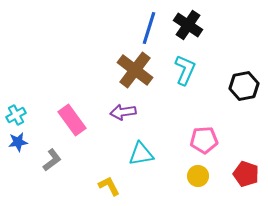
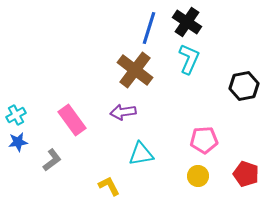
black cross: moved 1 px left, 3 px up
cyan L-shape: moved 4 px right, 11 px up
